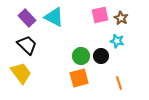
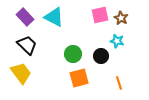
purple rectangle: moved 2 px left, 1 px up
green circle: moved 8 px left, 2 px up
